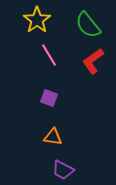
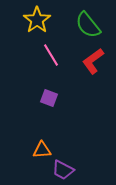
pink line: moved 2 px right
orange triangle: moved 11 px left, 13 px down; rotated 12 degrees counterclockwise
